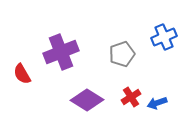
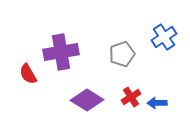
blue cross: rotated 10 degrees counterclockwise
purple cross: rotated 12 degrees clockwise
red semicircle: moved 6 px right
blue arrow: rotated 18 degrees clockwise
